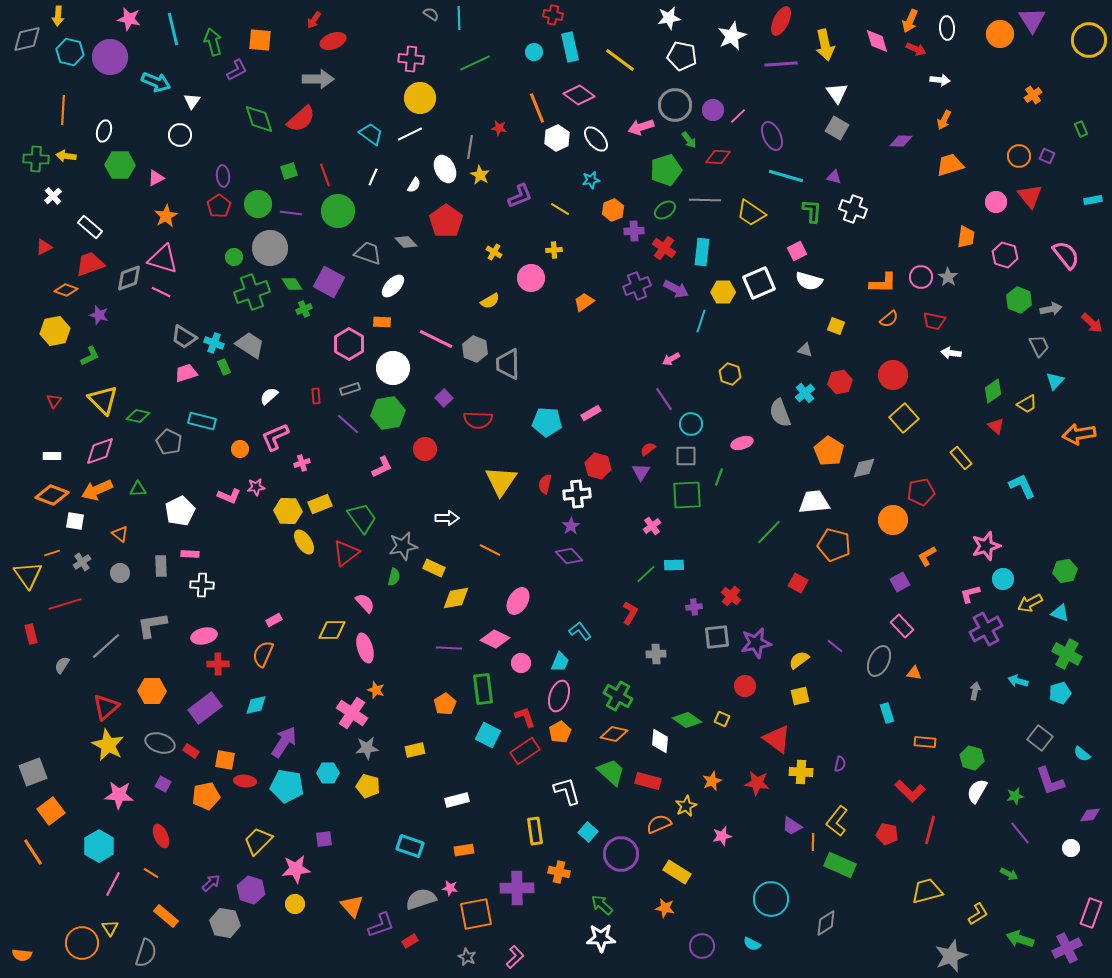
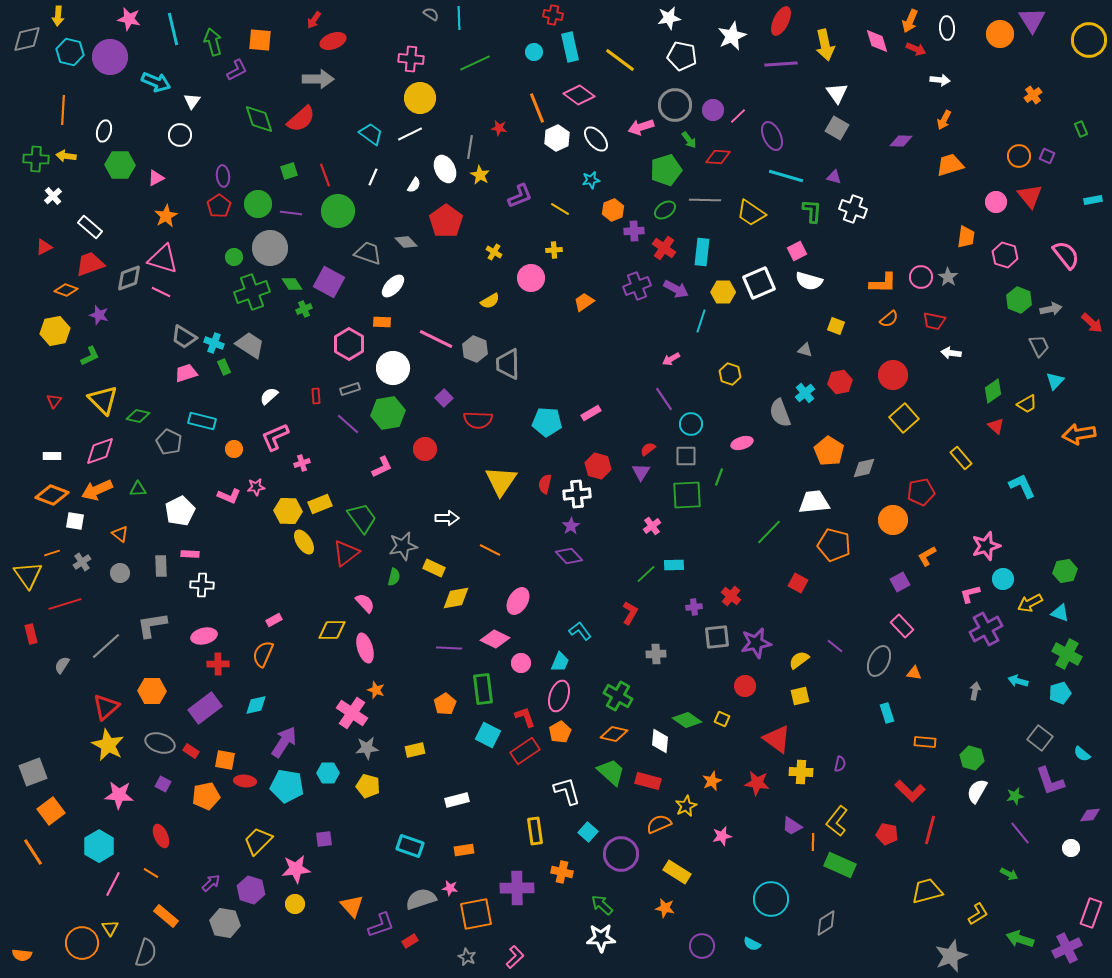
orange circle at (240, 449): moved 6 px left
orange cross at (559, 872): moved 3 px right
